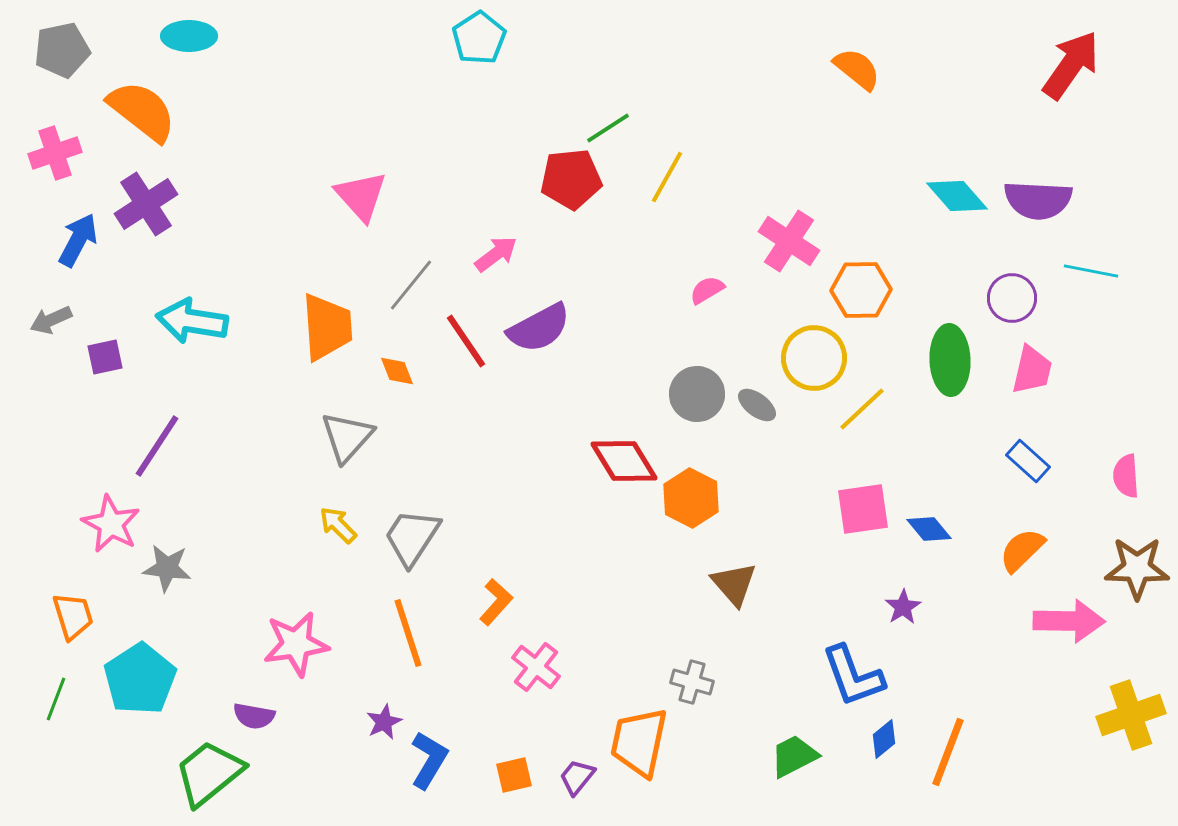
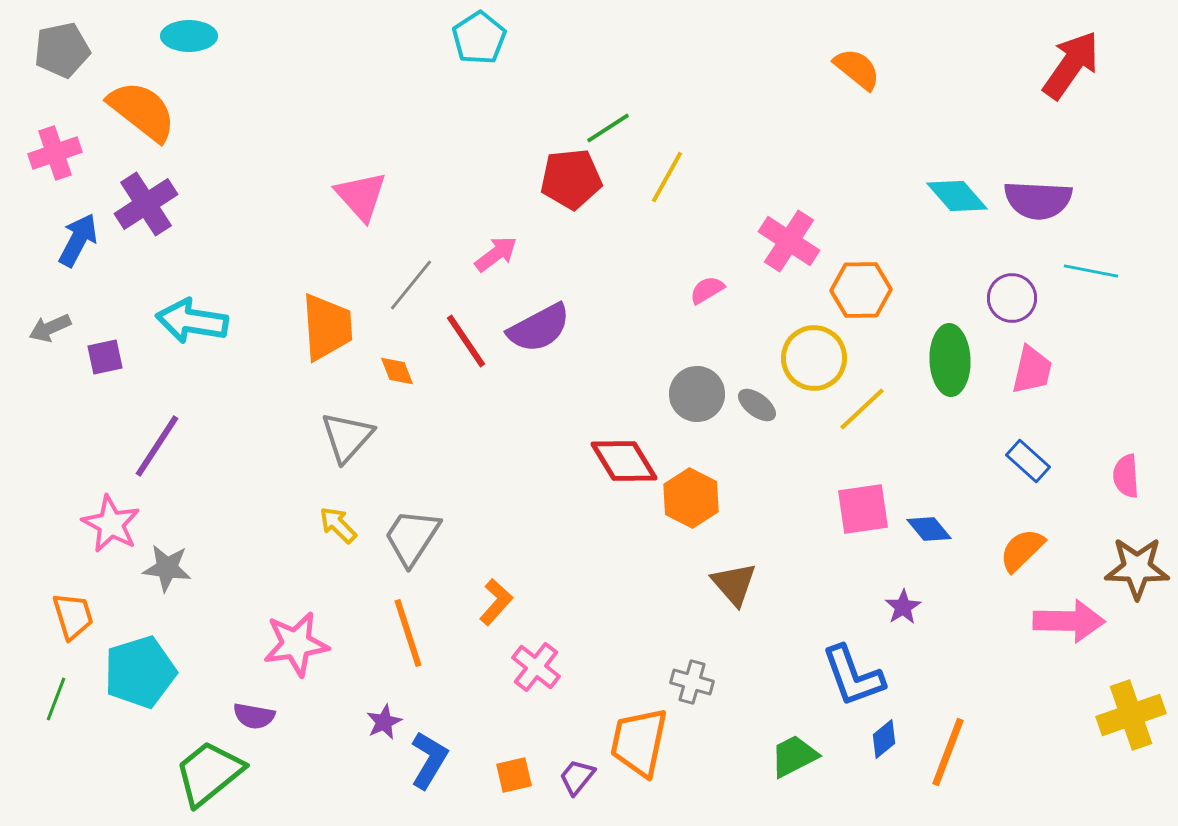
gray arrow at (51, 320): moved 1 px left, 8 px down
cyan pentagon at (140, 679): moved 7 px up; rotated 16 degrees clockwise
